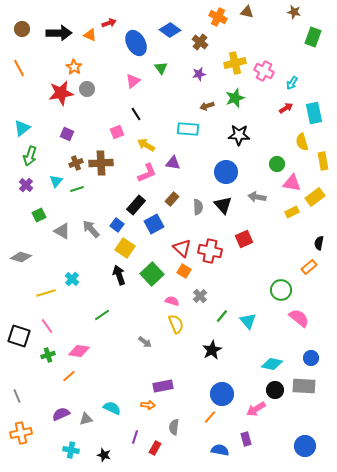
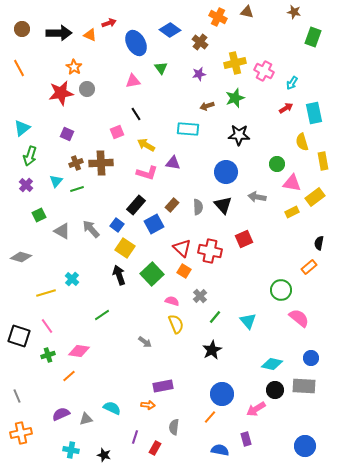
pink triangle at (133, 81): rotated 28 degrees clockwise
pink L-shape at (147, 173): rotated 40 degrees clockwise
brown rectangle at (172, 199): moved 6 px down
green line at (222, 316): moved 7 px left, 1 px down
